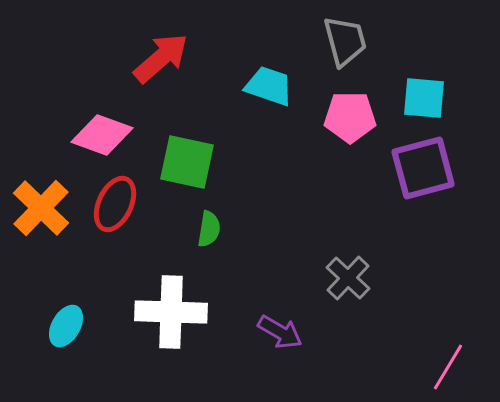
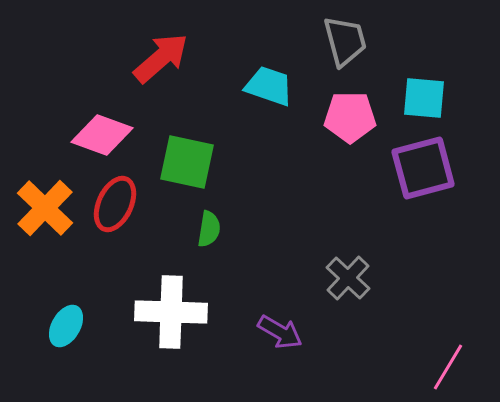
orange cross: moved 4 px right
